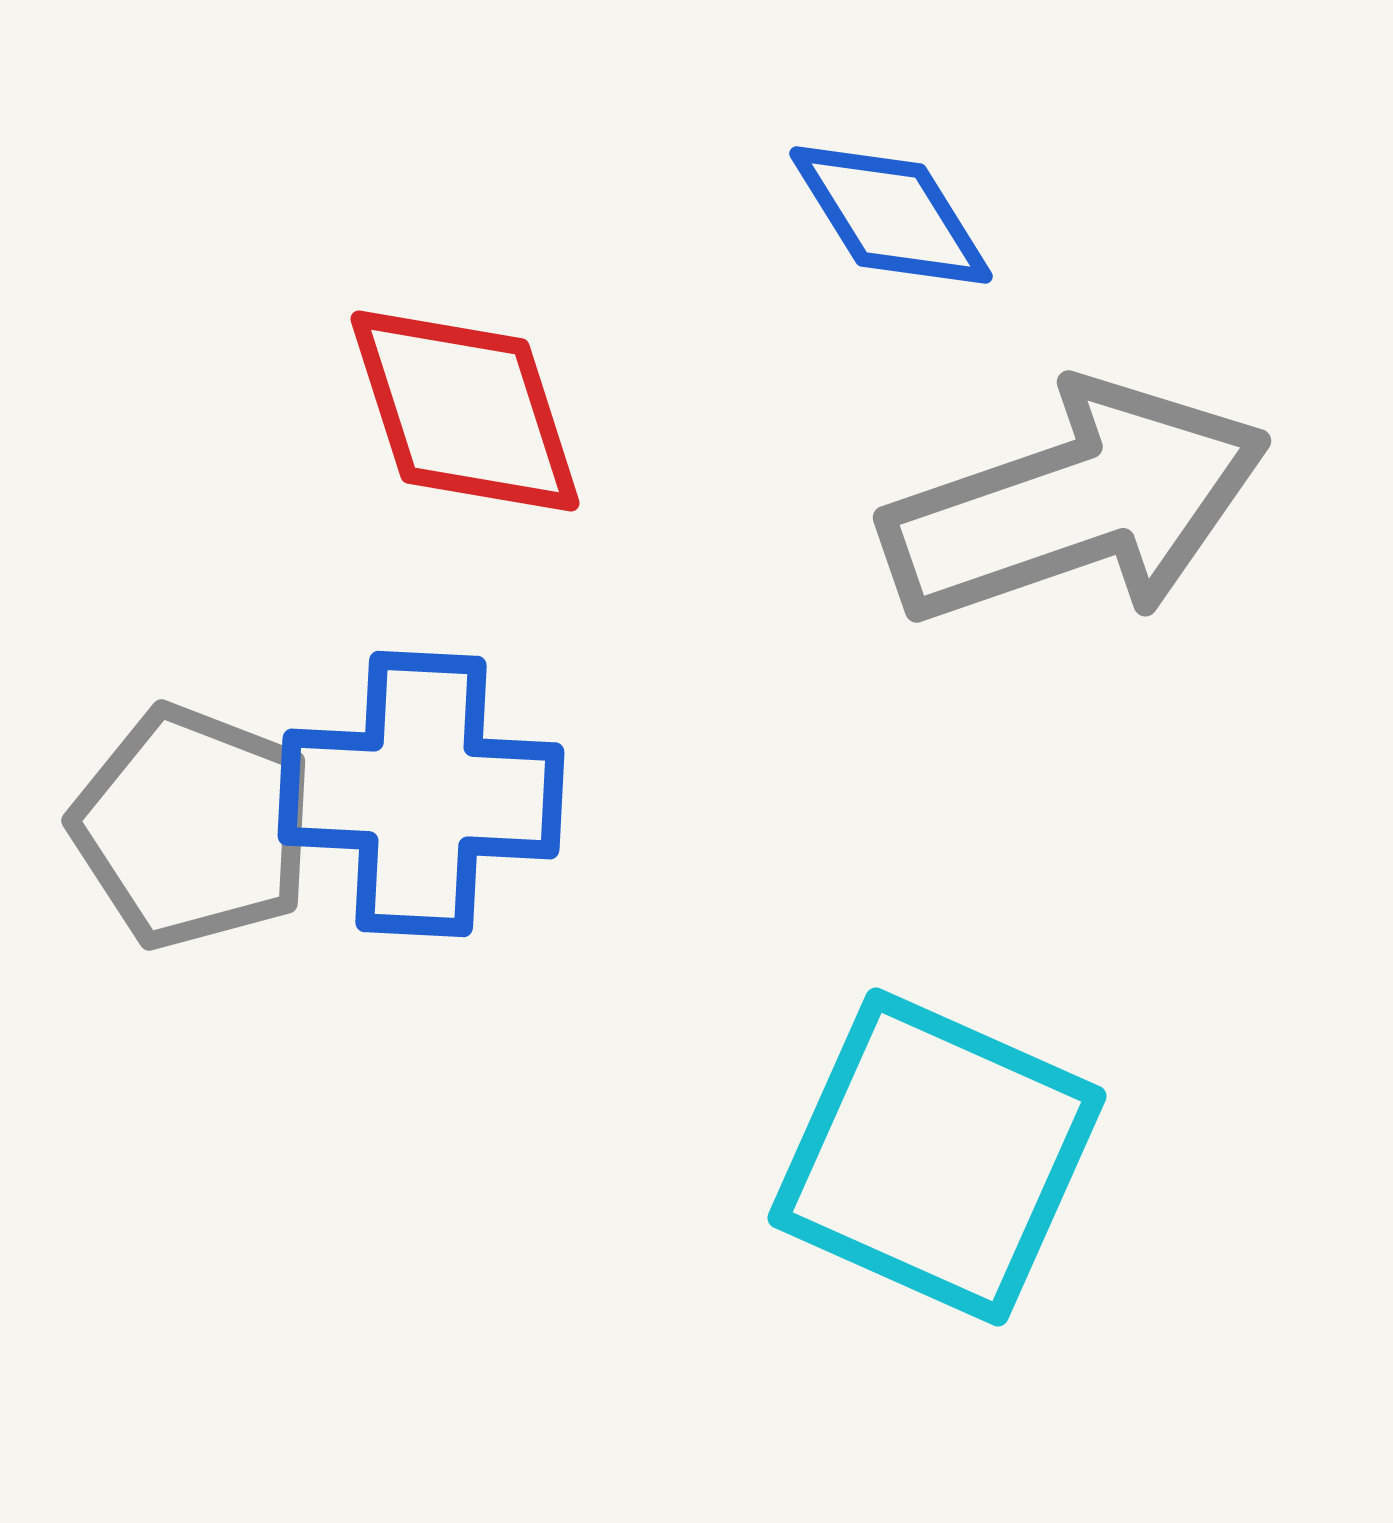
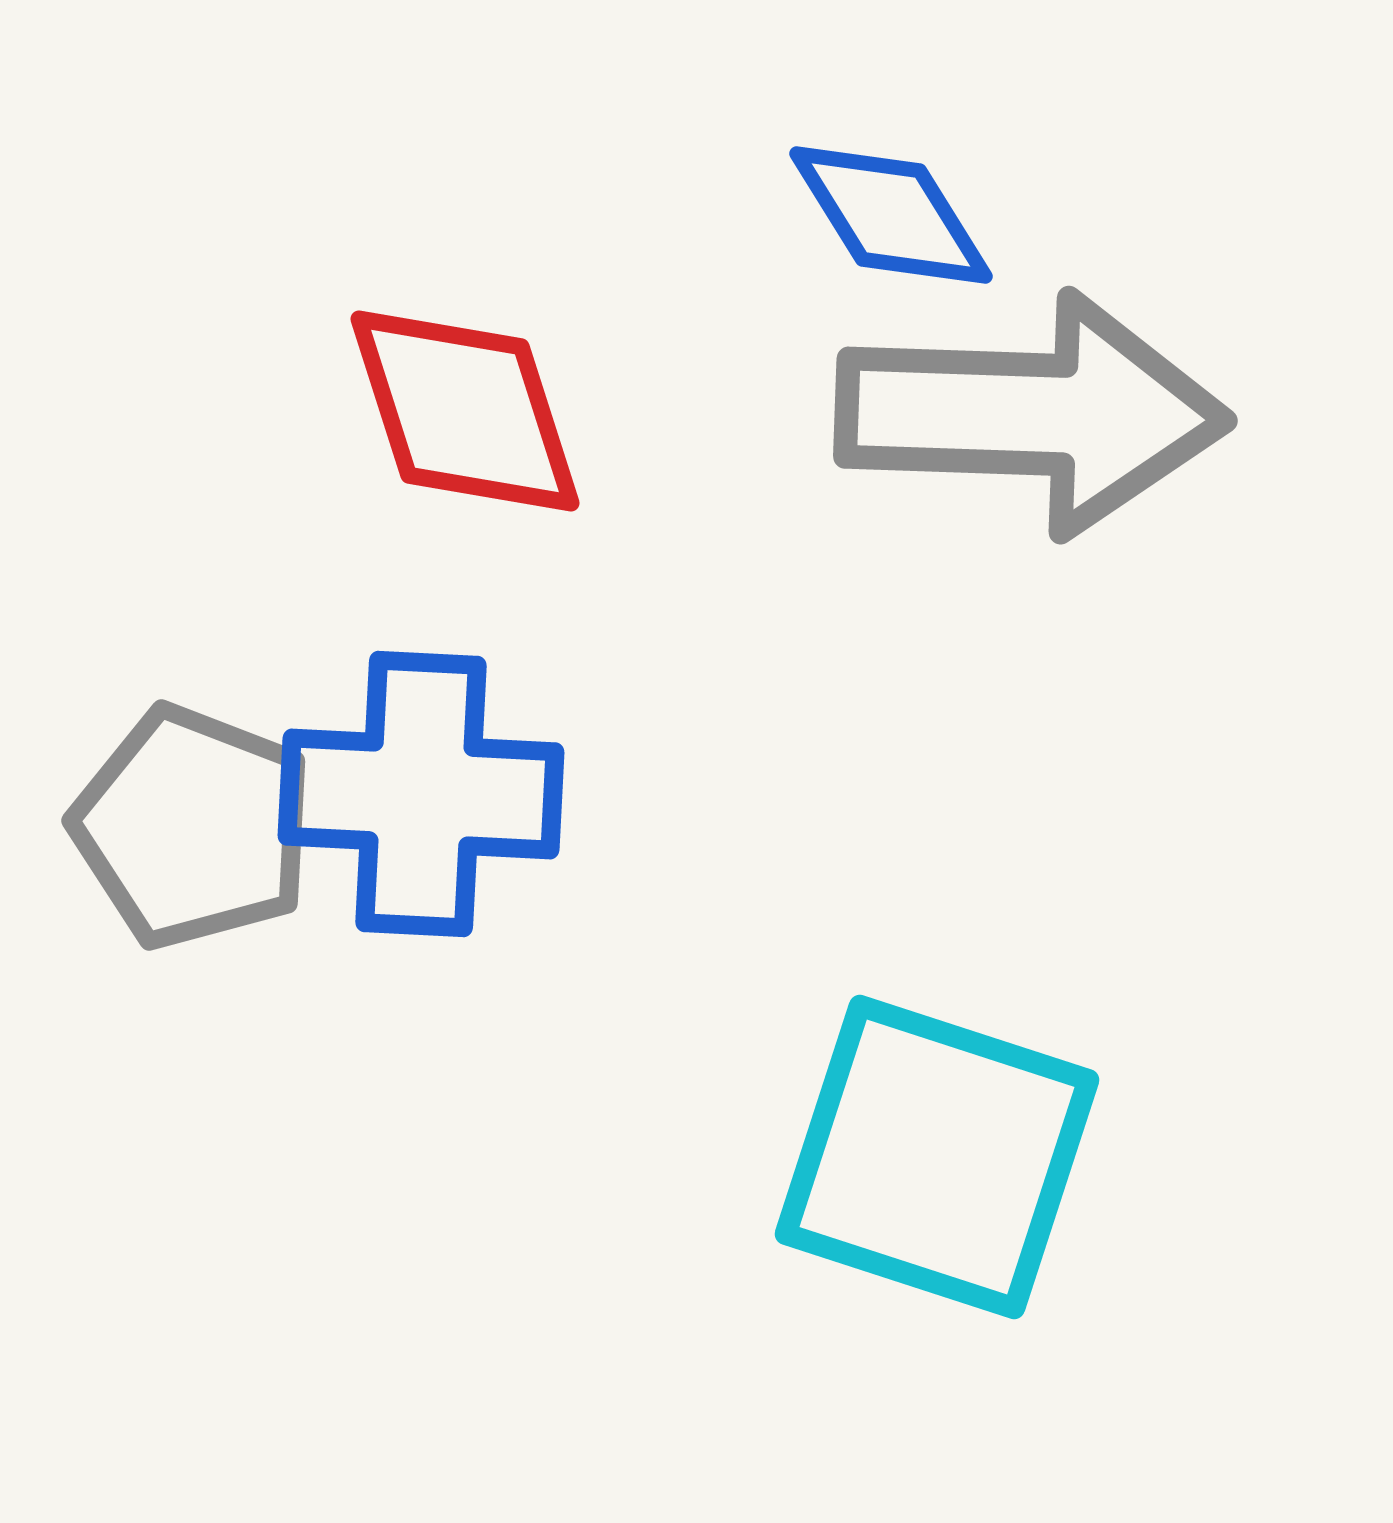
gray arrow: moved 44 px left, 90 px up; rotated 21 degrees clockwise
cyan square: rotated 6 degrees counterclockwise
